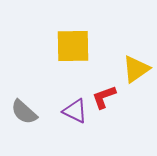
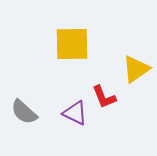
yellow square: moved 1 px left, 2 px up
red L-shape: rotated 92 degrees counterclockwise
purple triangle: moved 2 px down
